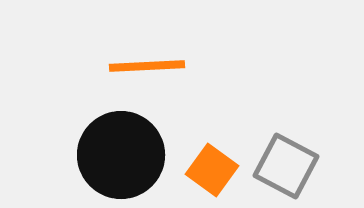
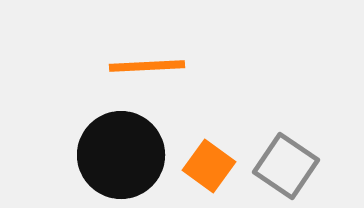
gray square: rotated 6 degrees clockwise
orange square: moved 3 px left, 4 px up
